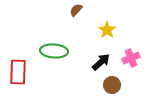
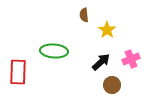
brown semicircle: moved 8 px right, 5 px down; rotated 48 degrees counterclockwise
pink cross: moved 1 px down
